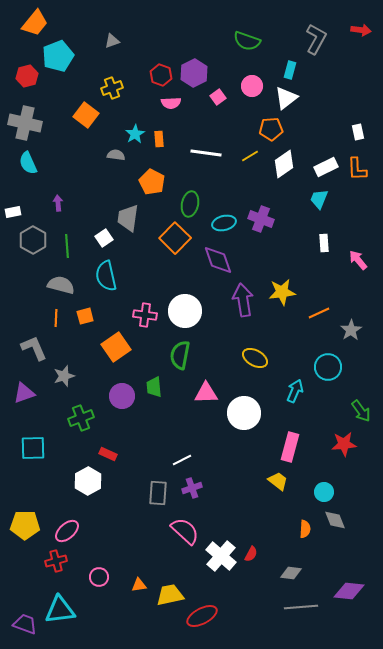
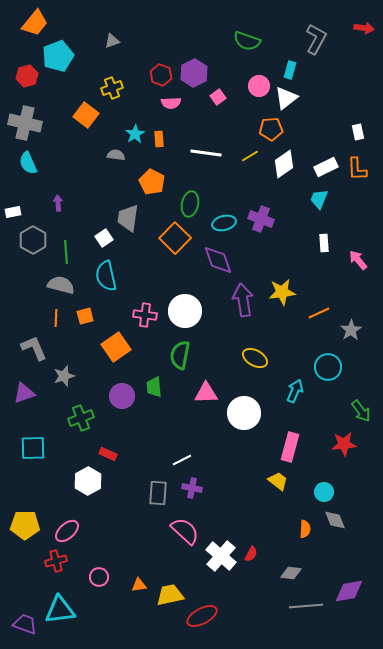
red arrow at (361, 30): moved 3 px right, 2 px up
pink circle at (252, 86): moved 7 px right
green line at (67, 246): moved 1 px left, 6 px down
purple cross at (192, 488): rotated 30 degrees clockwise
purple diamond at (349, 591): rotated 16 degrees counterclockwise
gray line at (301, 607): moved 5 px right, 1 px up
